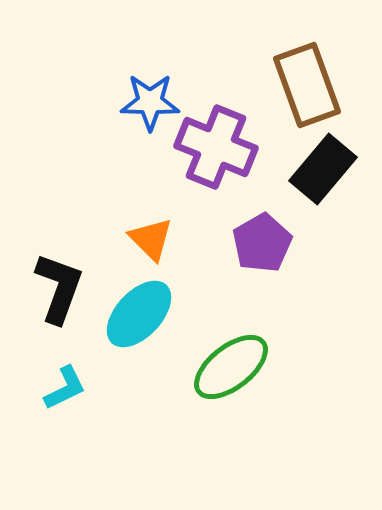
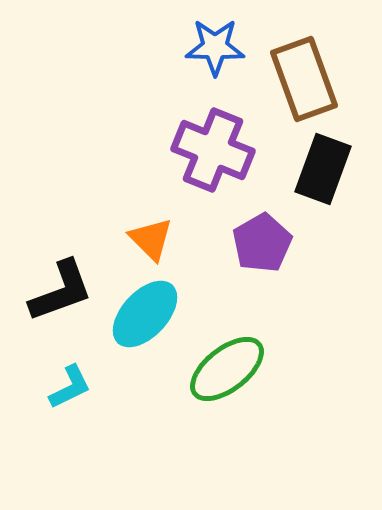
brown rectangle: moved 3 px left, 6 px up
blue star: moved 65 px right, 55 px up
purple cross: moved 3 px left, 3 px down
black rectangle: rotated 20 degrees counterclockwise
black L-shape: moved 2 px right, 3 px down; rotated 50 degrees clockwise
cyan ellipse: moved 6 px right
green ellipse: moved 4 px left, 2 px down
cyan L-shape: moved 5 px right, 1 px up
